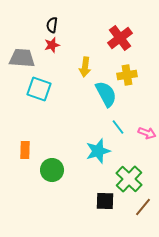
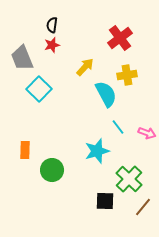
gray trapezoid: rotated 116 degrees counterclockwise
yellow arrow: rotated 144 degrees counterclockwise
cyan square: rotated 25 degrees clockwise
cyan star: moved 1 px left
